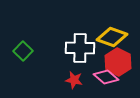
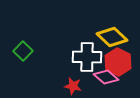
yellow diamond: rotated 24 degrees clockwise
white cross: moved 7 px right, 9 px down
red star: moved 1 px left, 6 px down
